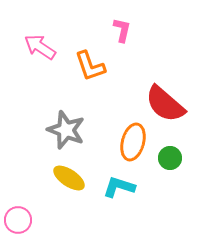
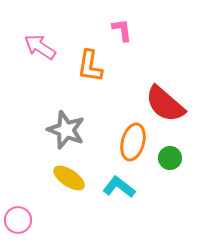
pink L-shape: rotated 20 degrees counterclockwise
orange L-shape: rotated 28 degrees clockwise
cyan L-shape: rotated 20 degrees clockwise
